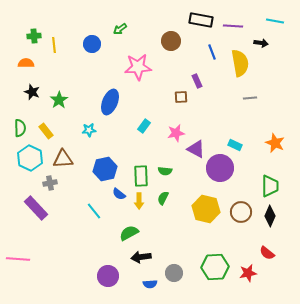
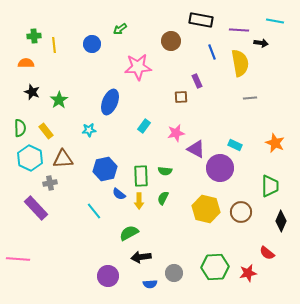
purple line at (233, 26): moved 6 px right, 4 px down
black diamond at (270, 216): moved 11 px right, 5 px down
